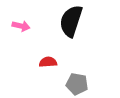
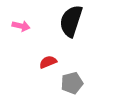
red semicircle: rotated 18 degrees counterclockwise
gray pentagon: moved 5 px left, 1 px up; rotated 25 degrees counterclockwise
